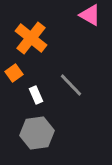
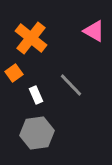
pink triangle: moved 4 px right, 16 px down
